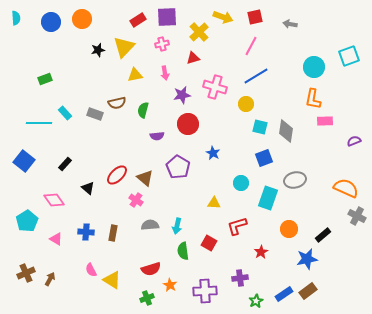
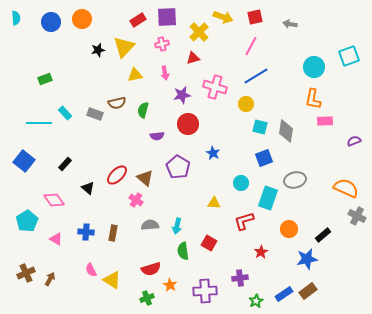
red L-shape at (237, 226): moved 7 px right, 5 px up
